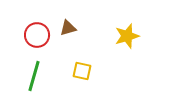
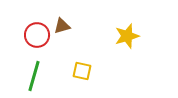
brown triangle: moved 6 px left, 2 px up
